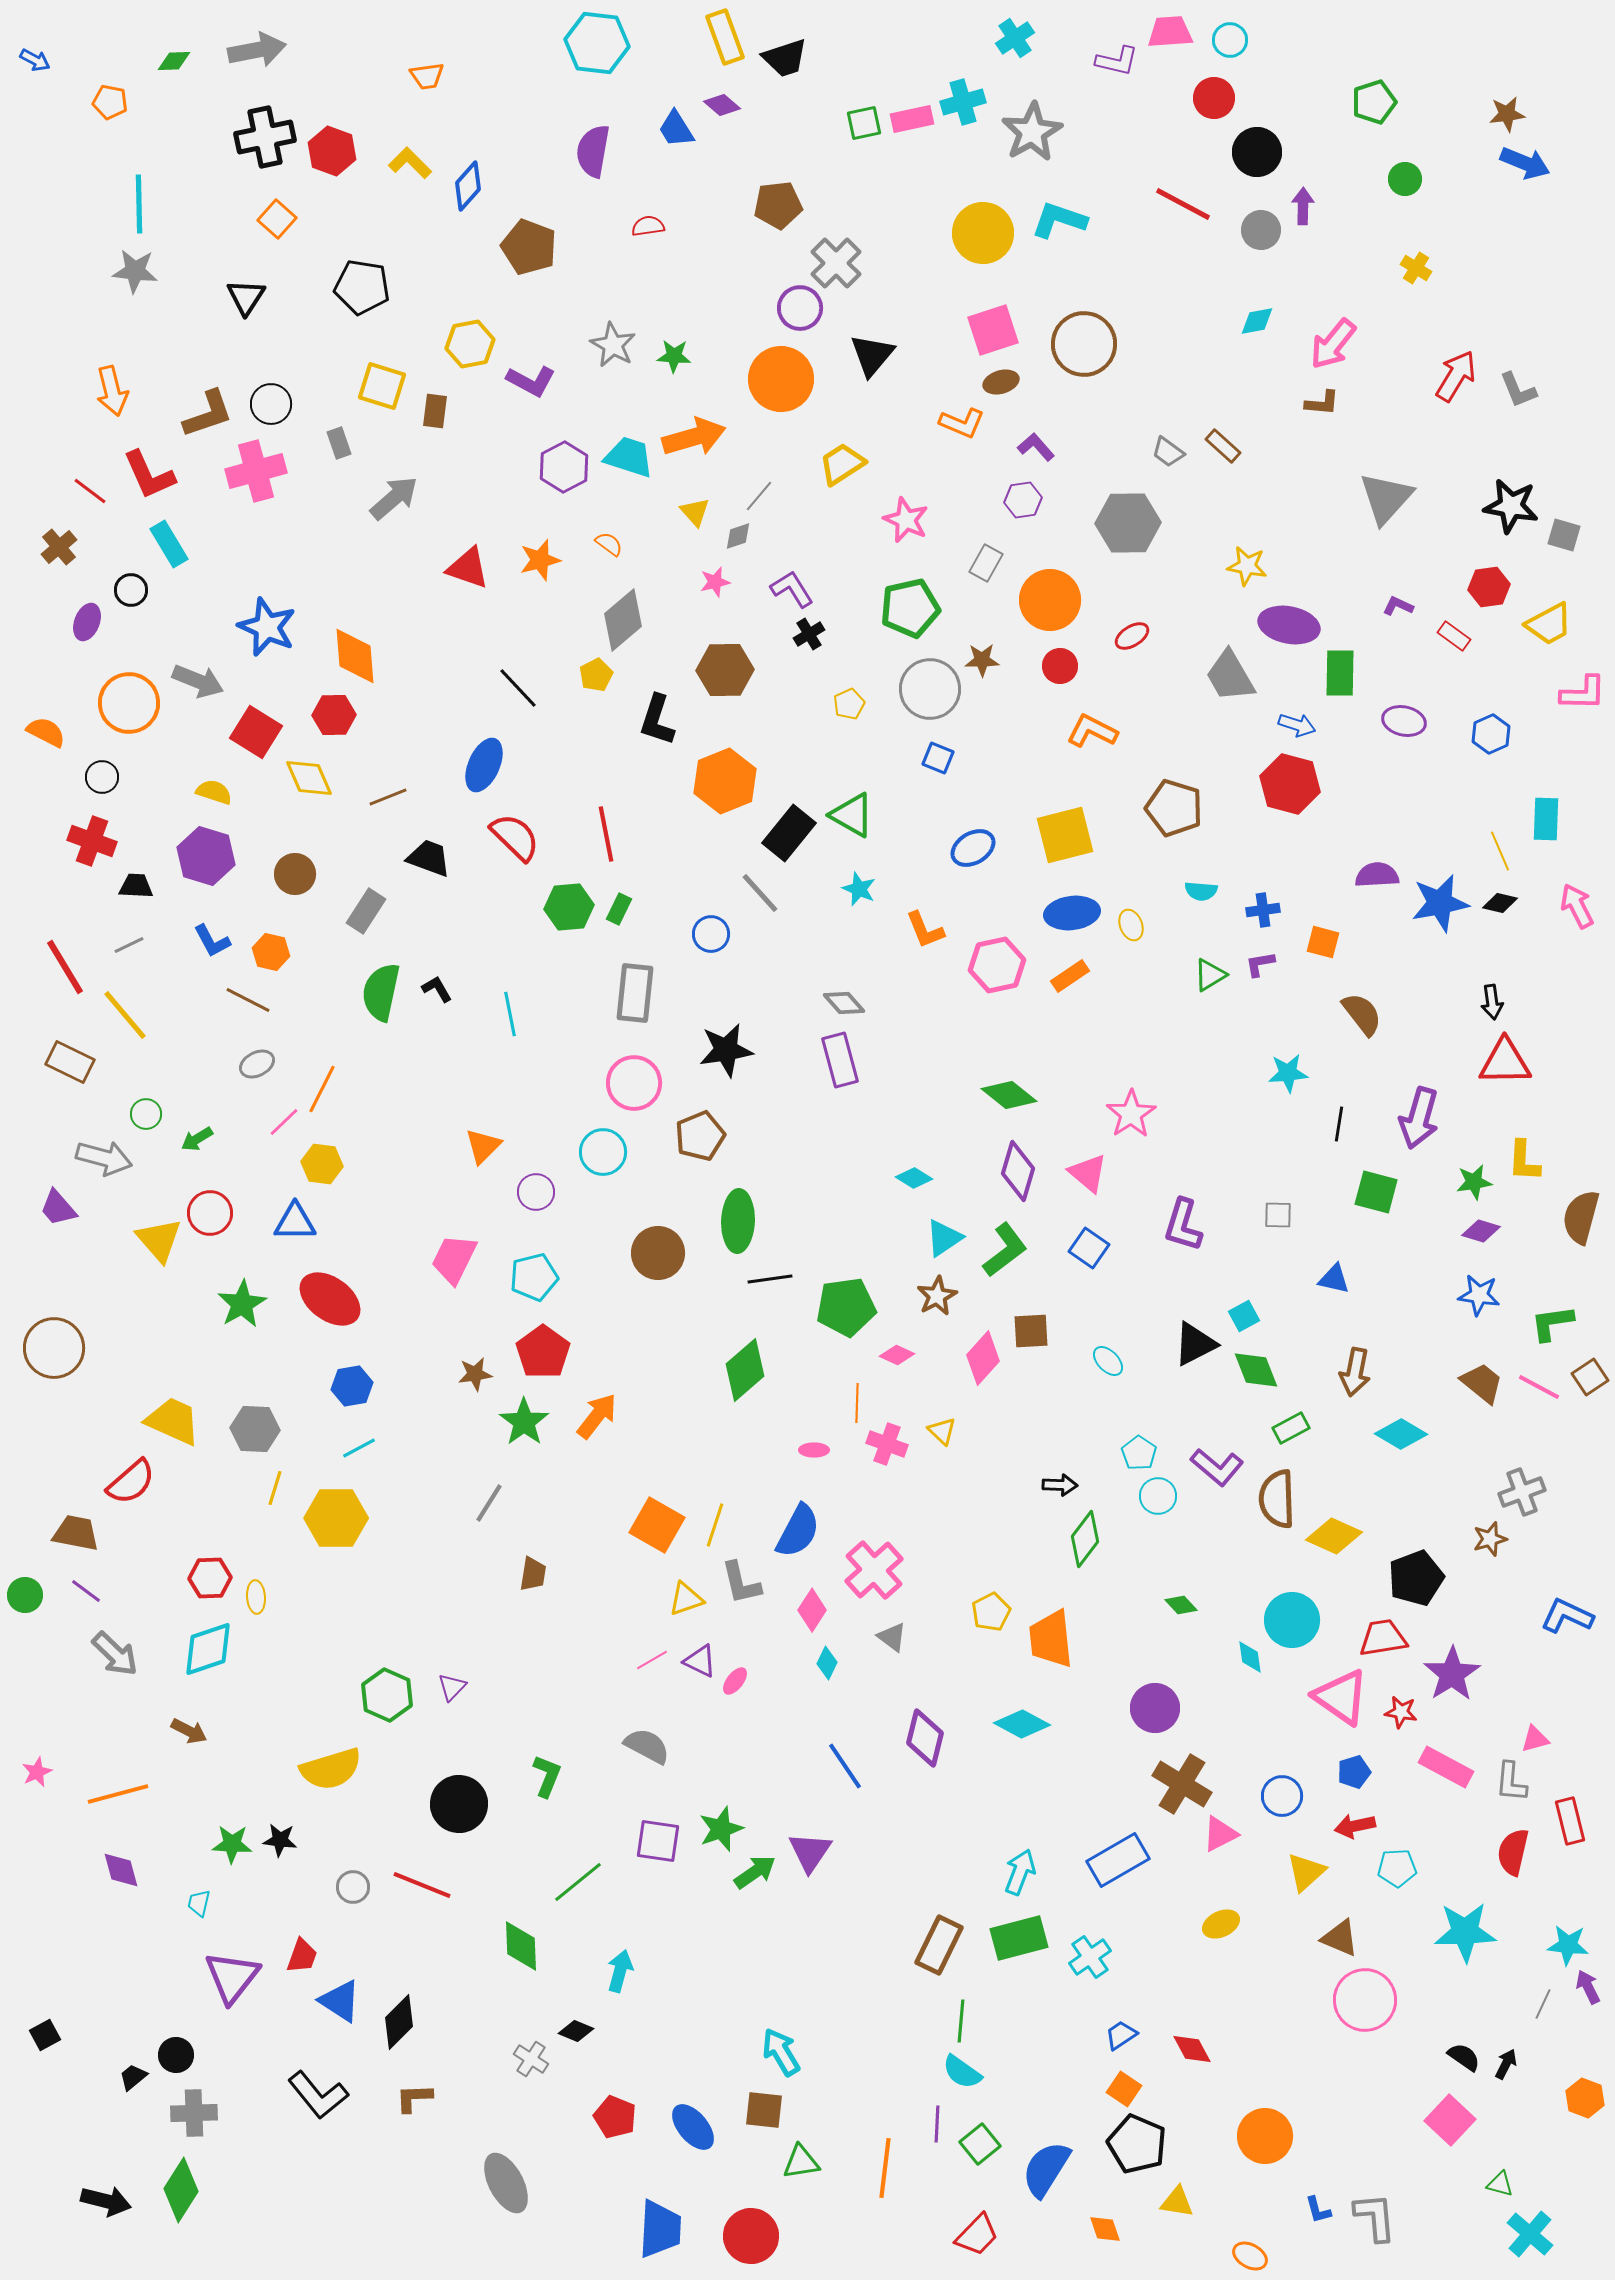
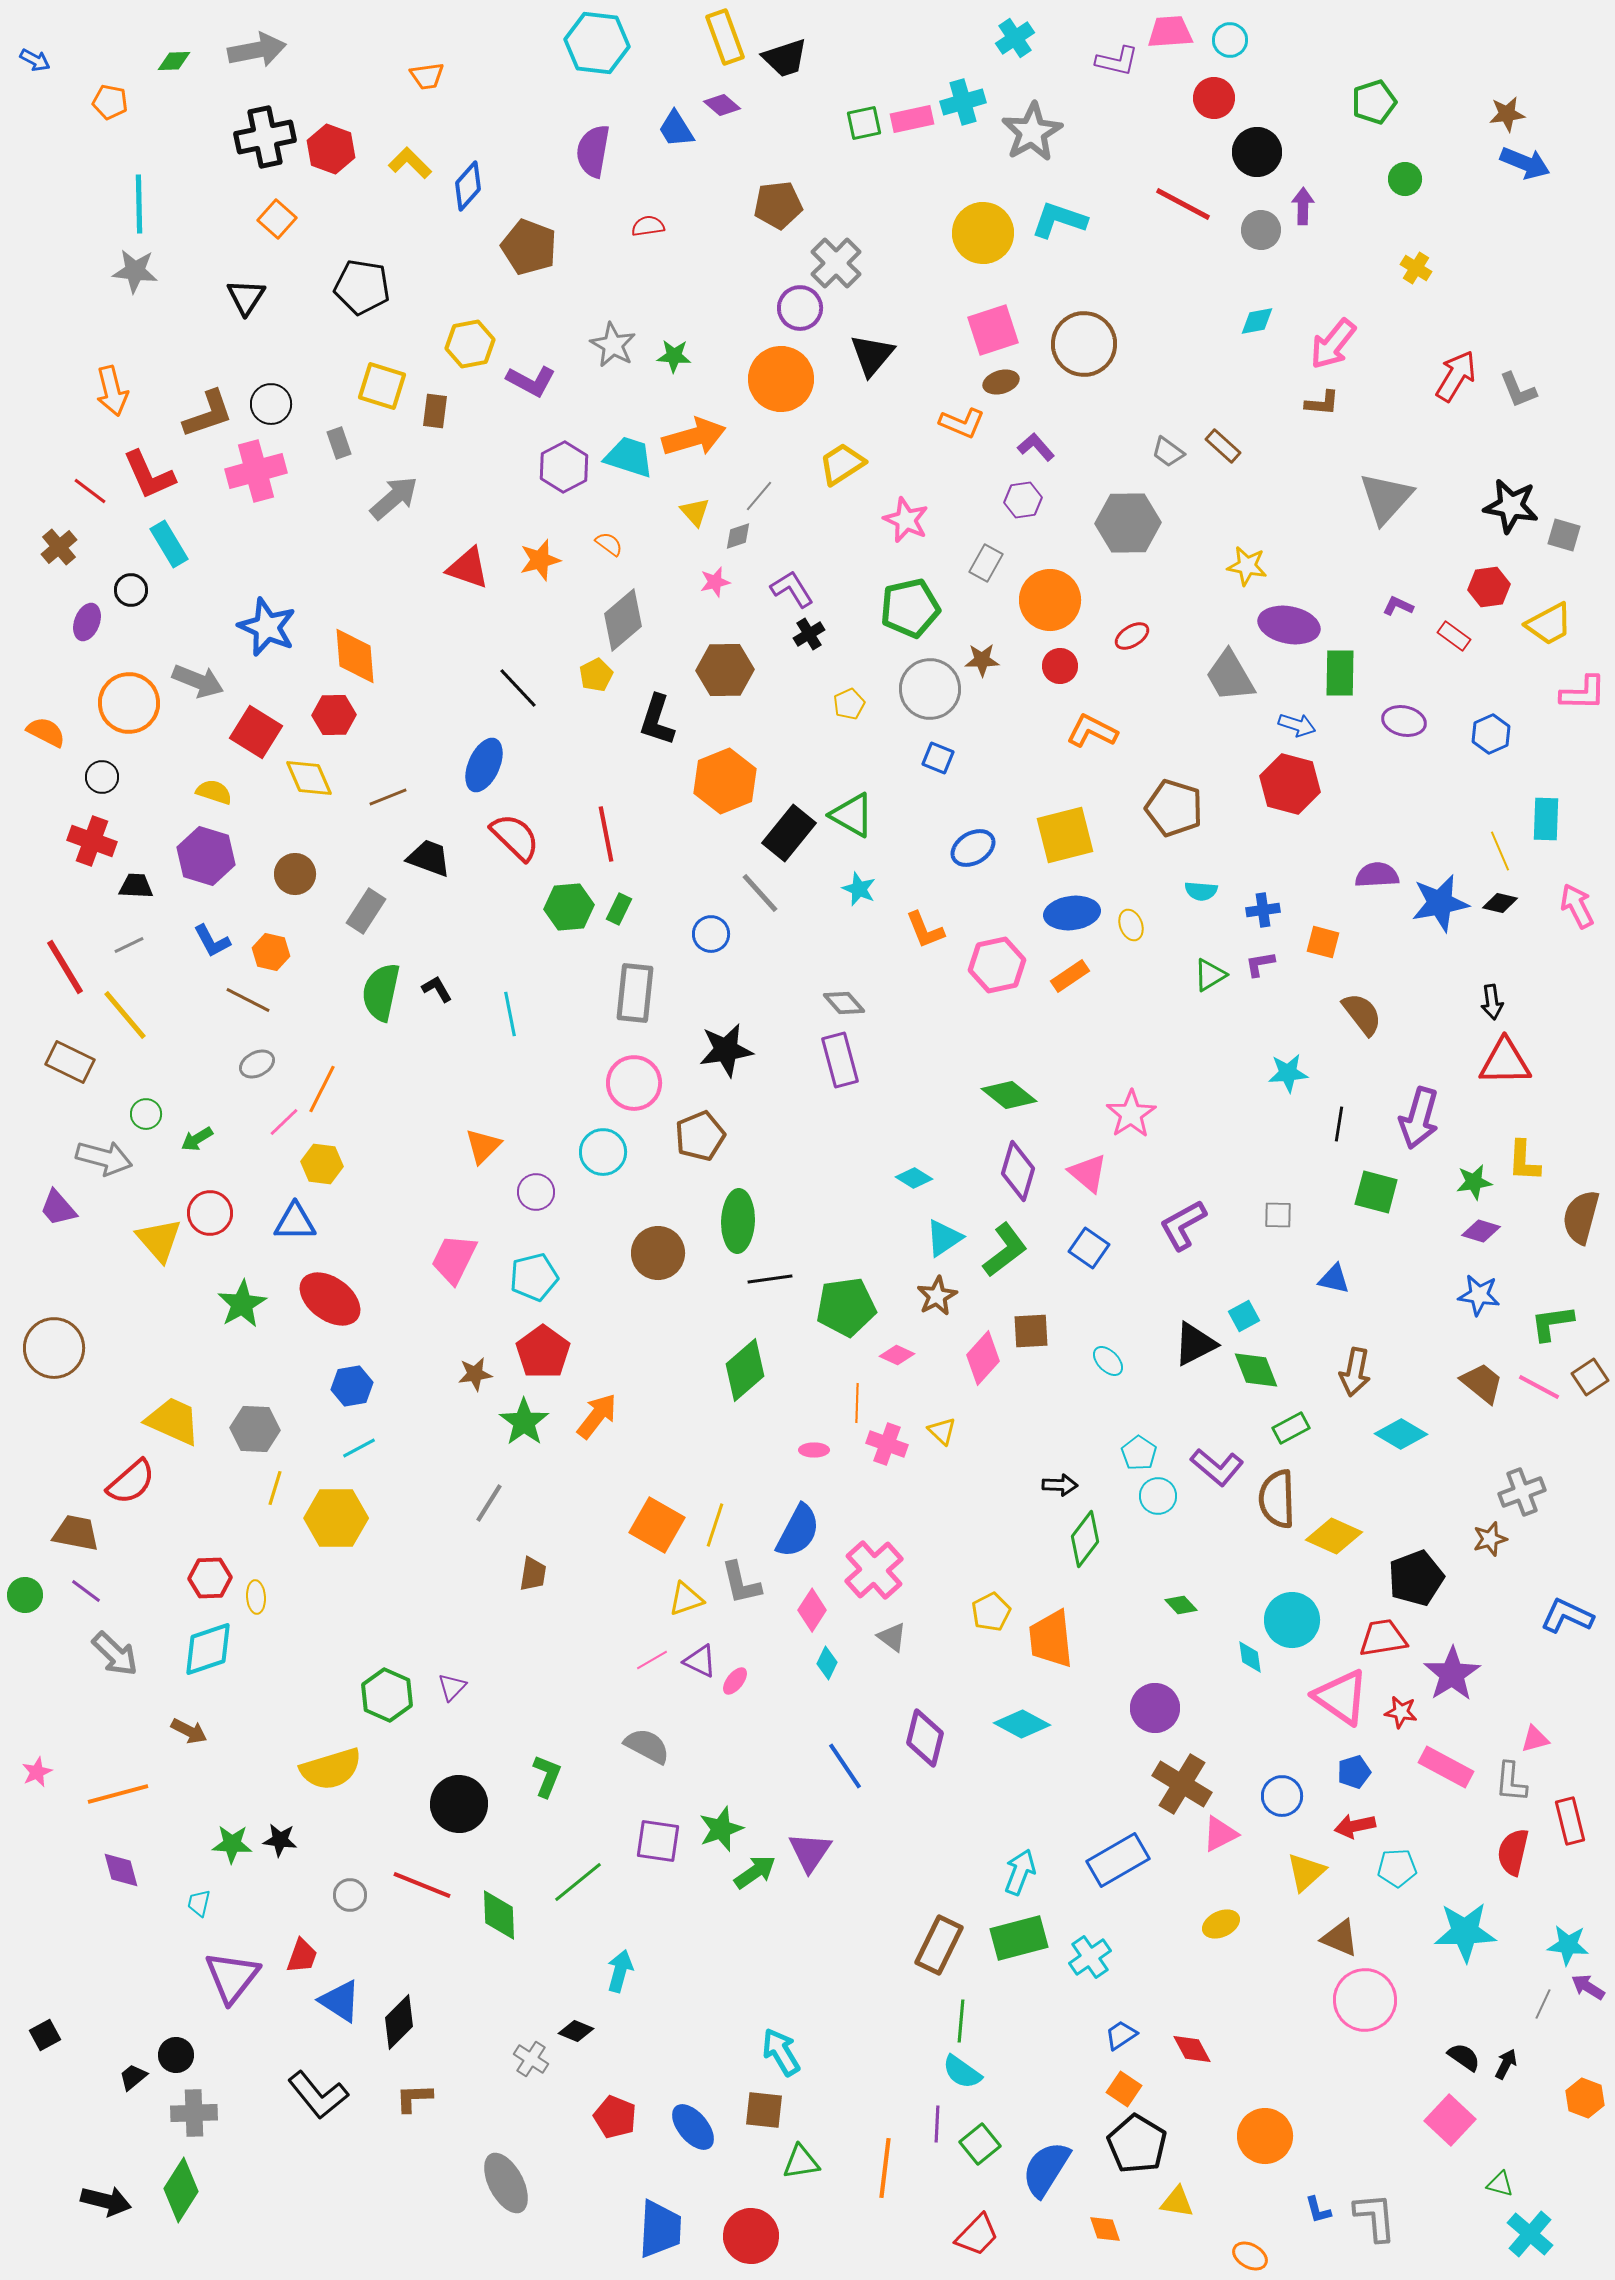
red hexagon at (332, 151): moved 1 px left, 2 px up
purple L-shape at (1183, 1225): rotated 44 degrees clockwise
gray circle at (353, 1887): moved 3 px left, 8 px down
green diamond at (521, 1946): moved 22 px left, 31 px up
purple arrow at (1588, 1987): rotated 32 degrees counterclockwise
black pentagon at (1137, 2144): rotated 8 degrees clockwise
